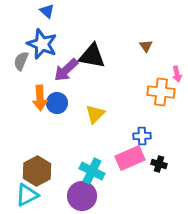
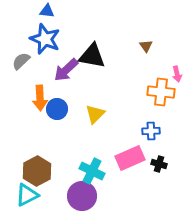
blue triangle: rotated 35 degrees counterclockwise
blue star: moved 3 px right, 5 px up
gray semicircle: rotated 24 degrees clockwise
blue circle: moved 6 px down
blue cross: moved 9 px right, 5 px up
